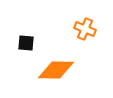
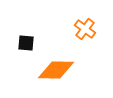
orange cross: rotated 15 degrees clockwise
